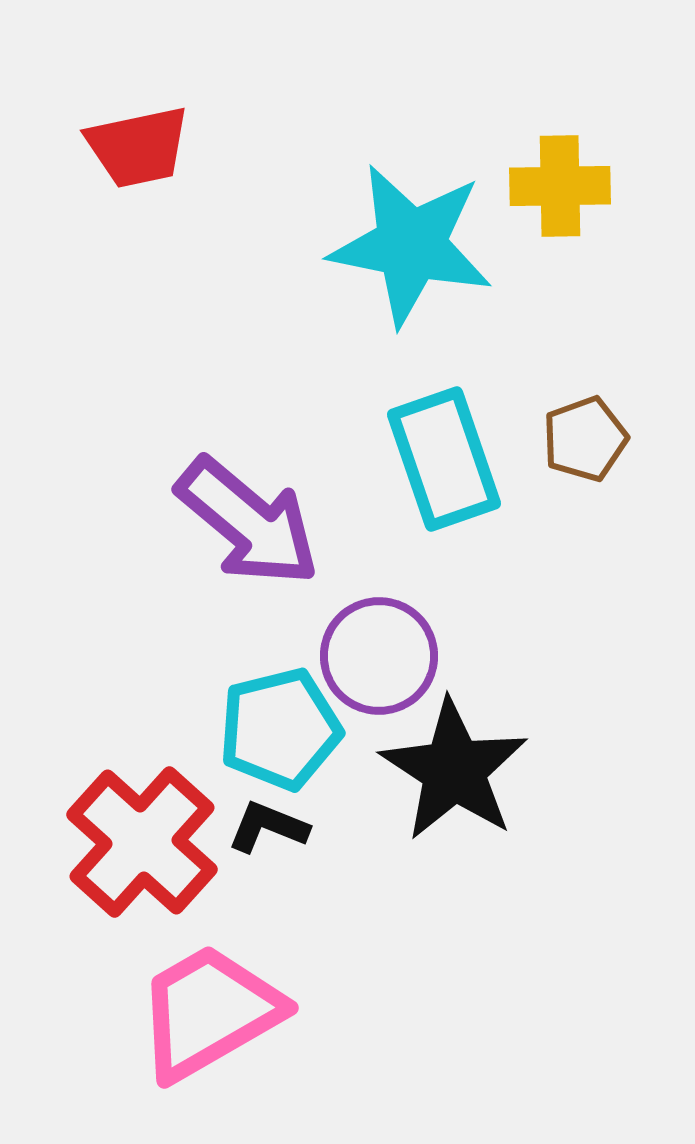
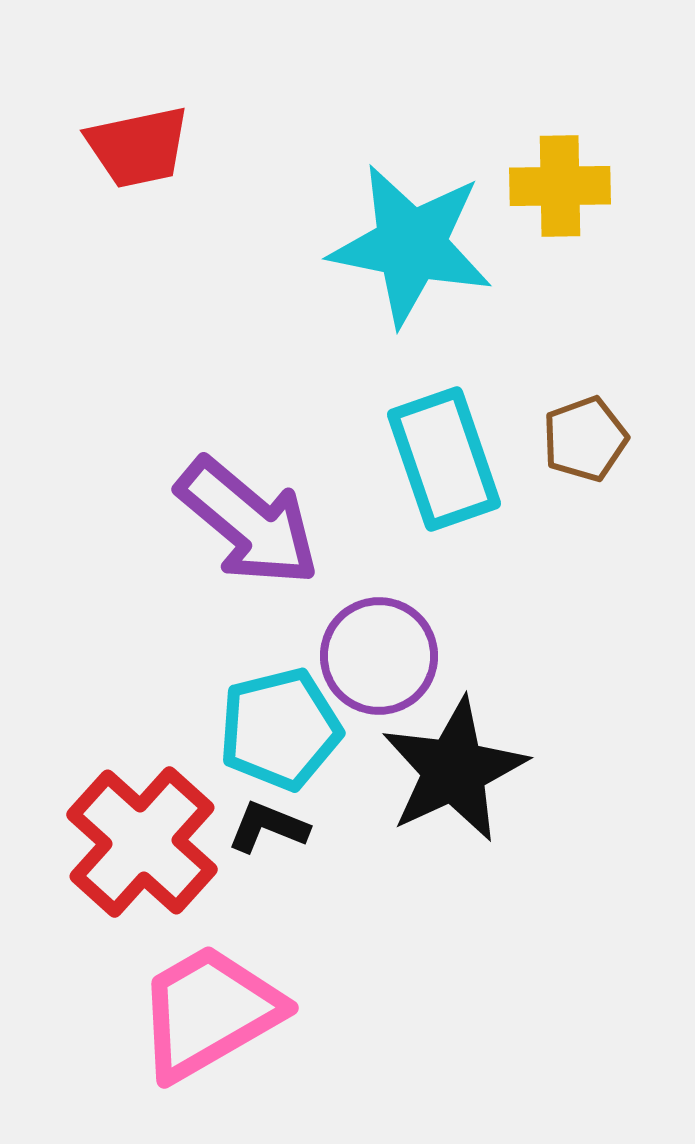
black star: rotated 14 degrees clockwise
